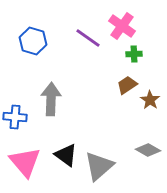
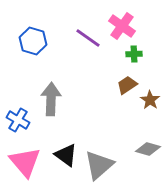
blue cross: moved 3 px right, 3 px down; rotated 25 degrees clockwise
gray diamond: moved 1 px up; rotated 15 degrees counterclockwise
gray triangle: moved 1 px up
